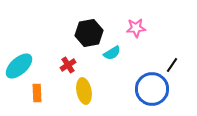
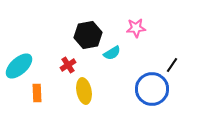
black hexagon: moved 1 px left, 2 px down
